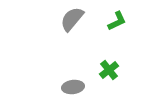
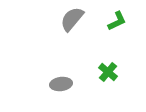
green cross: moved 1 px left, 2 px down; rotated 12 degrees counterclockwise
gray ellipse: moved 12 px left, 3 px up
